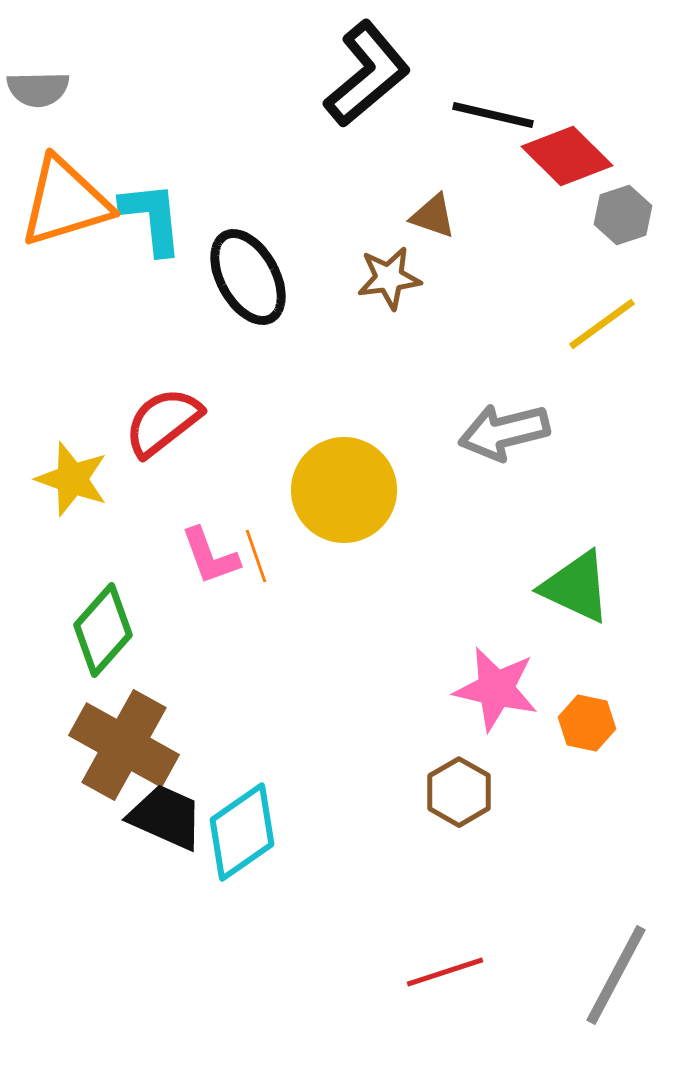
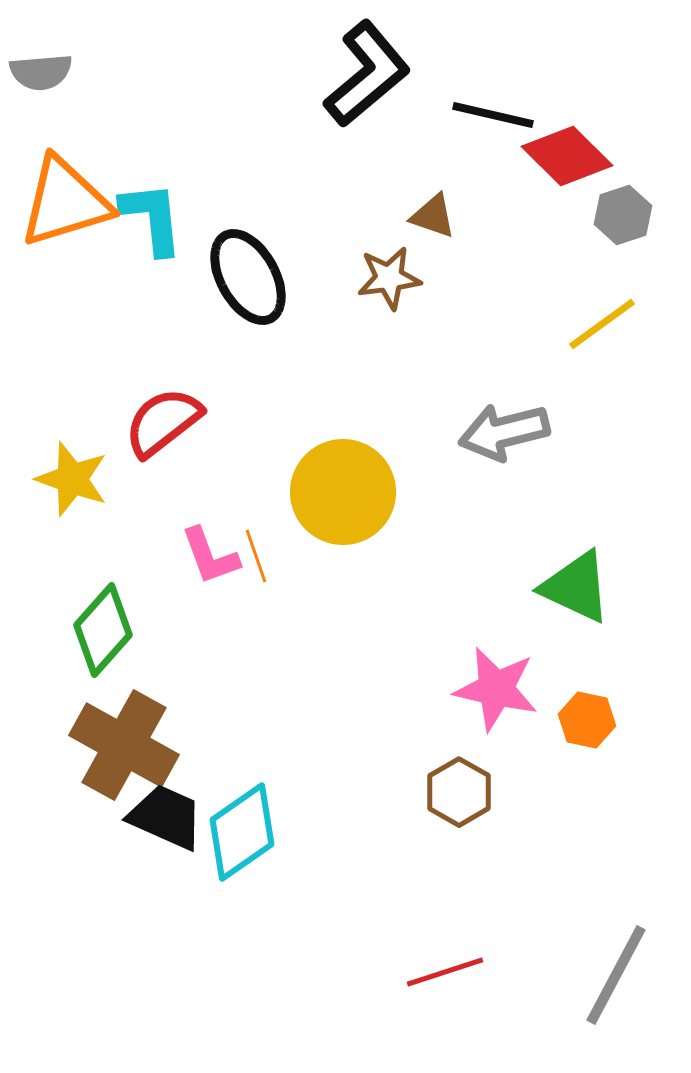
gray semicircle: moved 3 px right, 17 px up; rotated 4 degrees counterclockwise
yellow circle: moved 1 px left, 2 px down
orange hexagon: moved 3 px up
